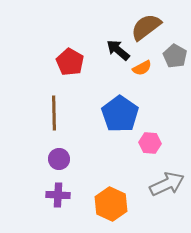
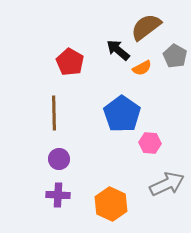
blue pentagon: moved 2 px right
